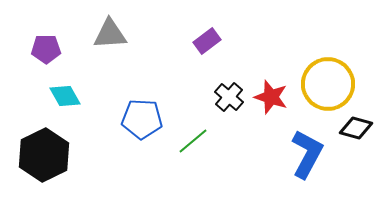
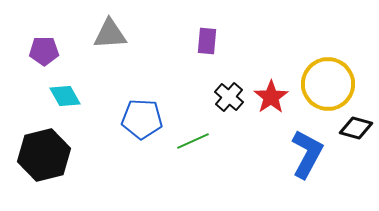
purple rectangle: rotated 48 degrees counterclockwise
purple pentagon: moved 2 px left, 2 px down
red star: rotated 20 degrees clockwise
green line: rotated 16 degrees clockwise
black hexagon: rotated 12 degrees clockwise
